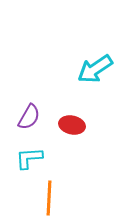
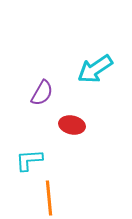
purple semicircle: moved 13 px right, 24 px up
cyan L-shape: moved 2 px down
orange line: rotated 8 degrees counterclockwise
